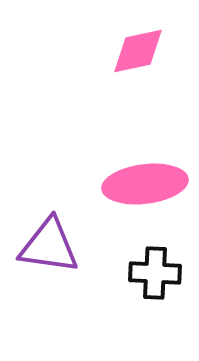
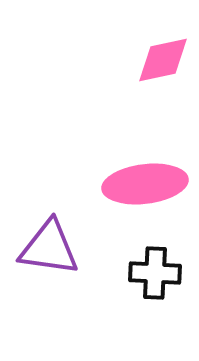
pink diamond: moved 25 px right, 9 px down
purple triangle: moved 2 px down
